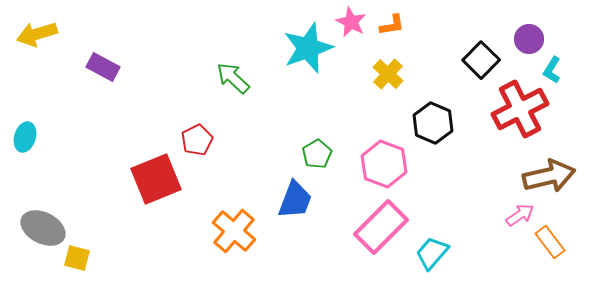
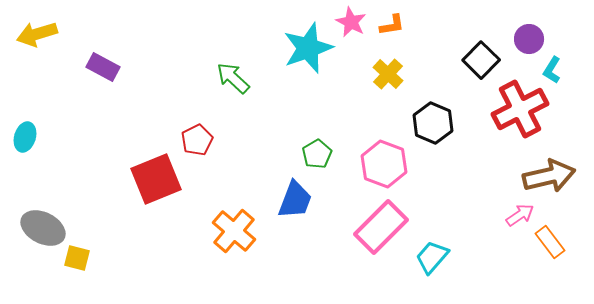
cyan trapezoid: moved 4 px down
